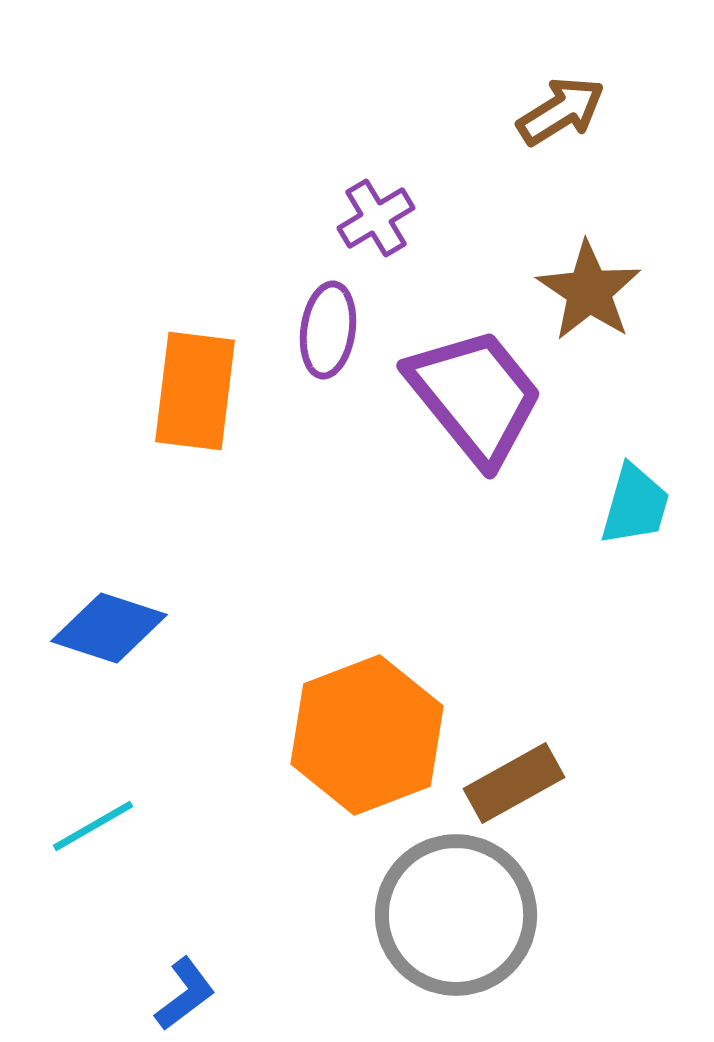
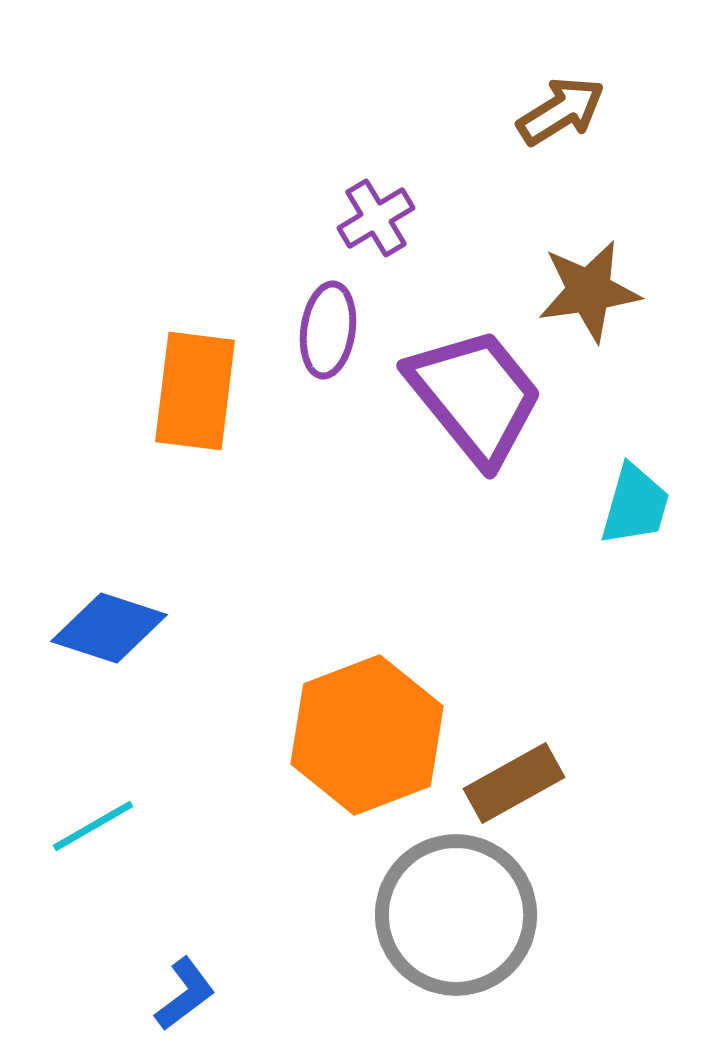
brown star: rotated 30 degrees clockwise
